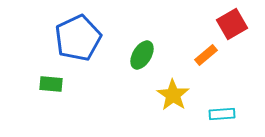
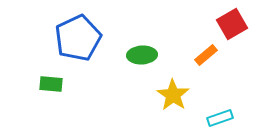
green ellipse: rotated 56 degrees clockwise
cyan rectangle: moved 2 px left, 4 px down; rotated 15 degrees counterclockwise
